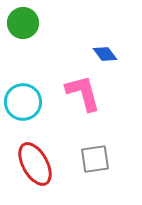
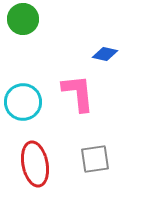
green circle: moved 4 px up
blue diamond: rotated 40 degrees counterclockwise
pink L-shape: moved 5 px left; rotated 9 degrees clockwise
red ellipse: rotated 18 degrees clockwise
